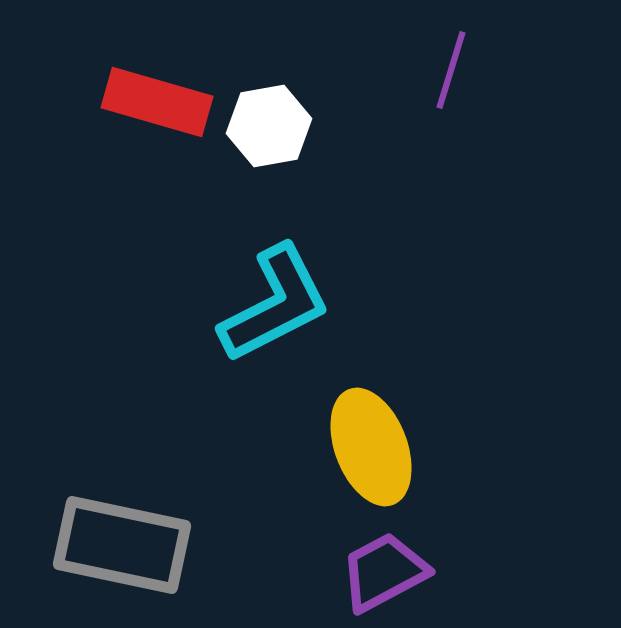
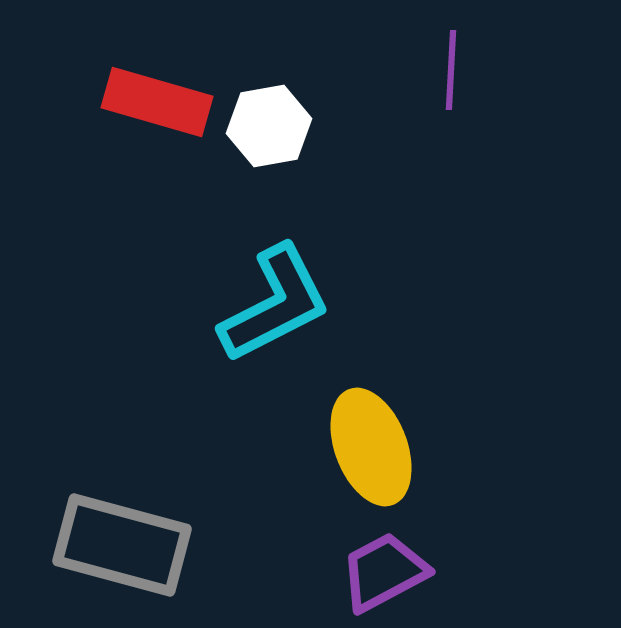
purple line: rotated 14 degrees counterclockwise
gray rectangle: rotated 3 degrees clockwise
